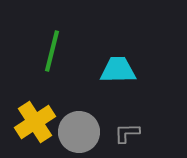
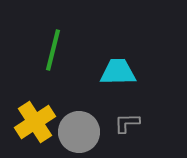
green line: moved 1 px right, 1 px up
cyan trapezoid: moved 2 px down
gray L-shape: moved 10 px up
